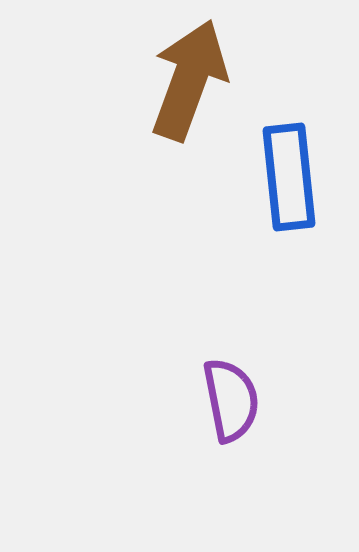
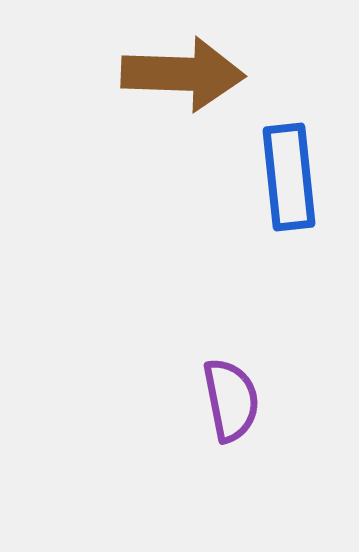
brown arrow: moved 6 px left, 6 px up; rotated 72 degrees clockwise
